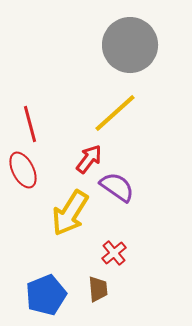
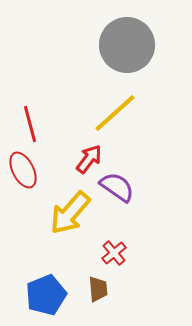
gray circle: moved 3 px left
yellow arrow: rotated 9 degrees clockwise
